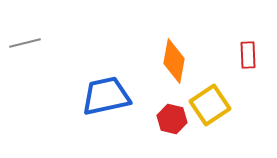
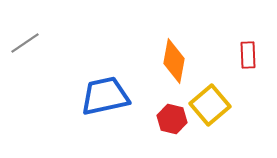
gray line: rotated 20 degrees counterclockwise
blue trapezoid: moved 1 px left
yellow square: rotated 6 degrees counterclockwise
